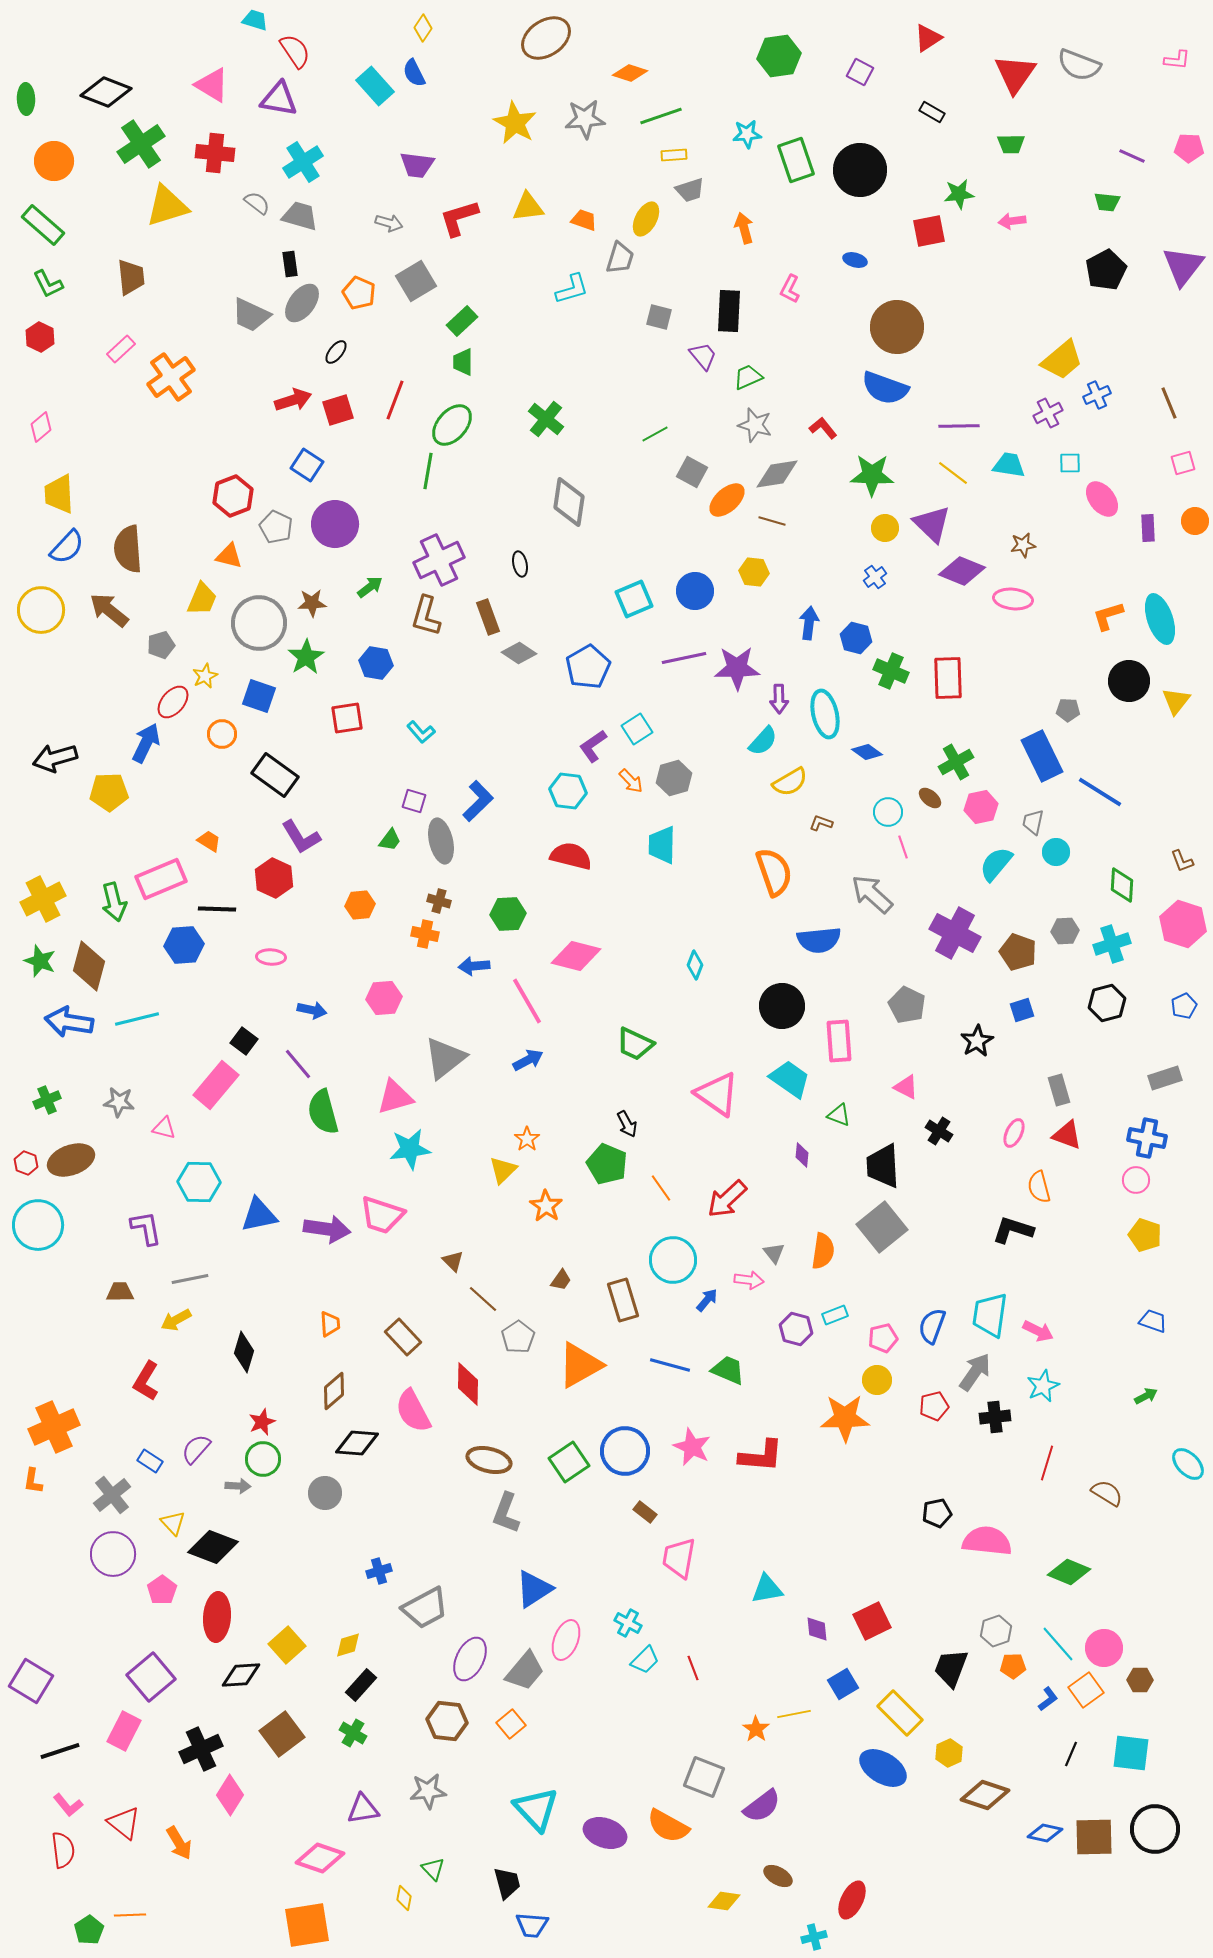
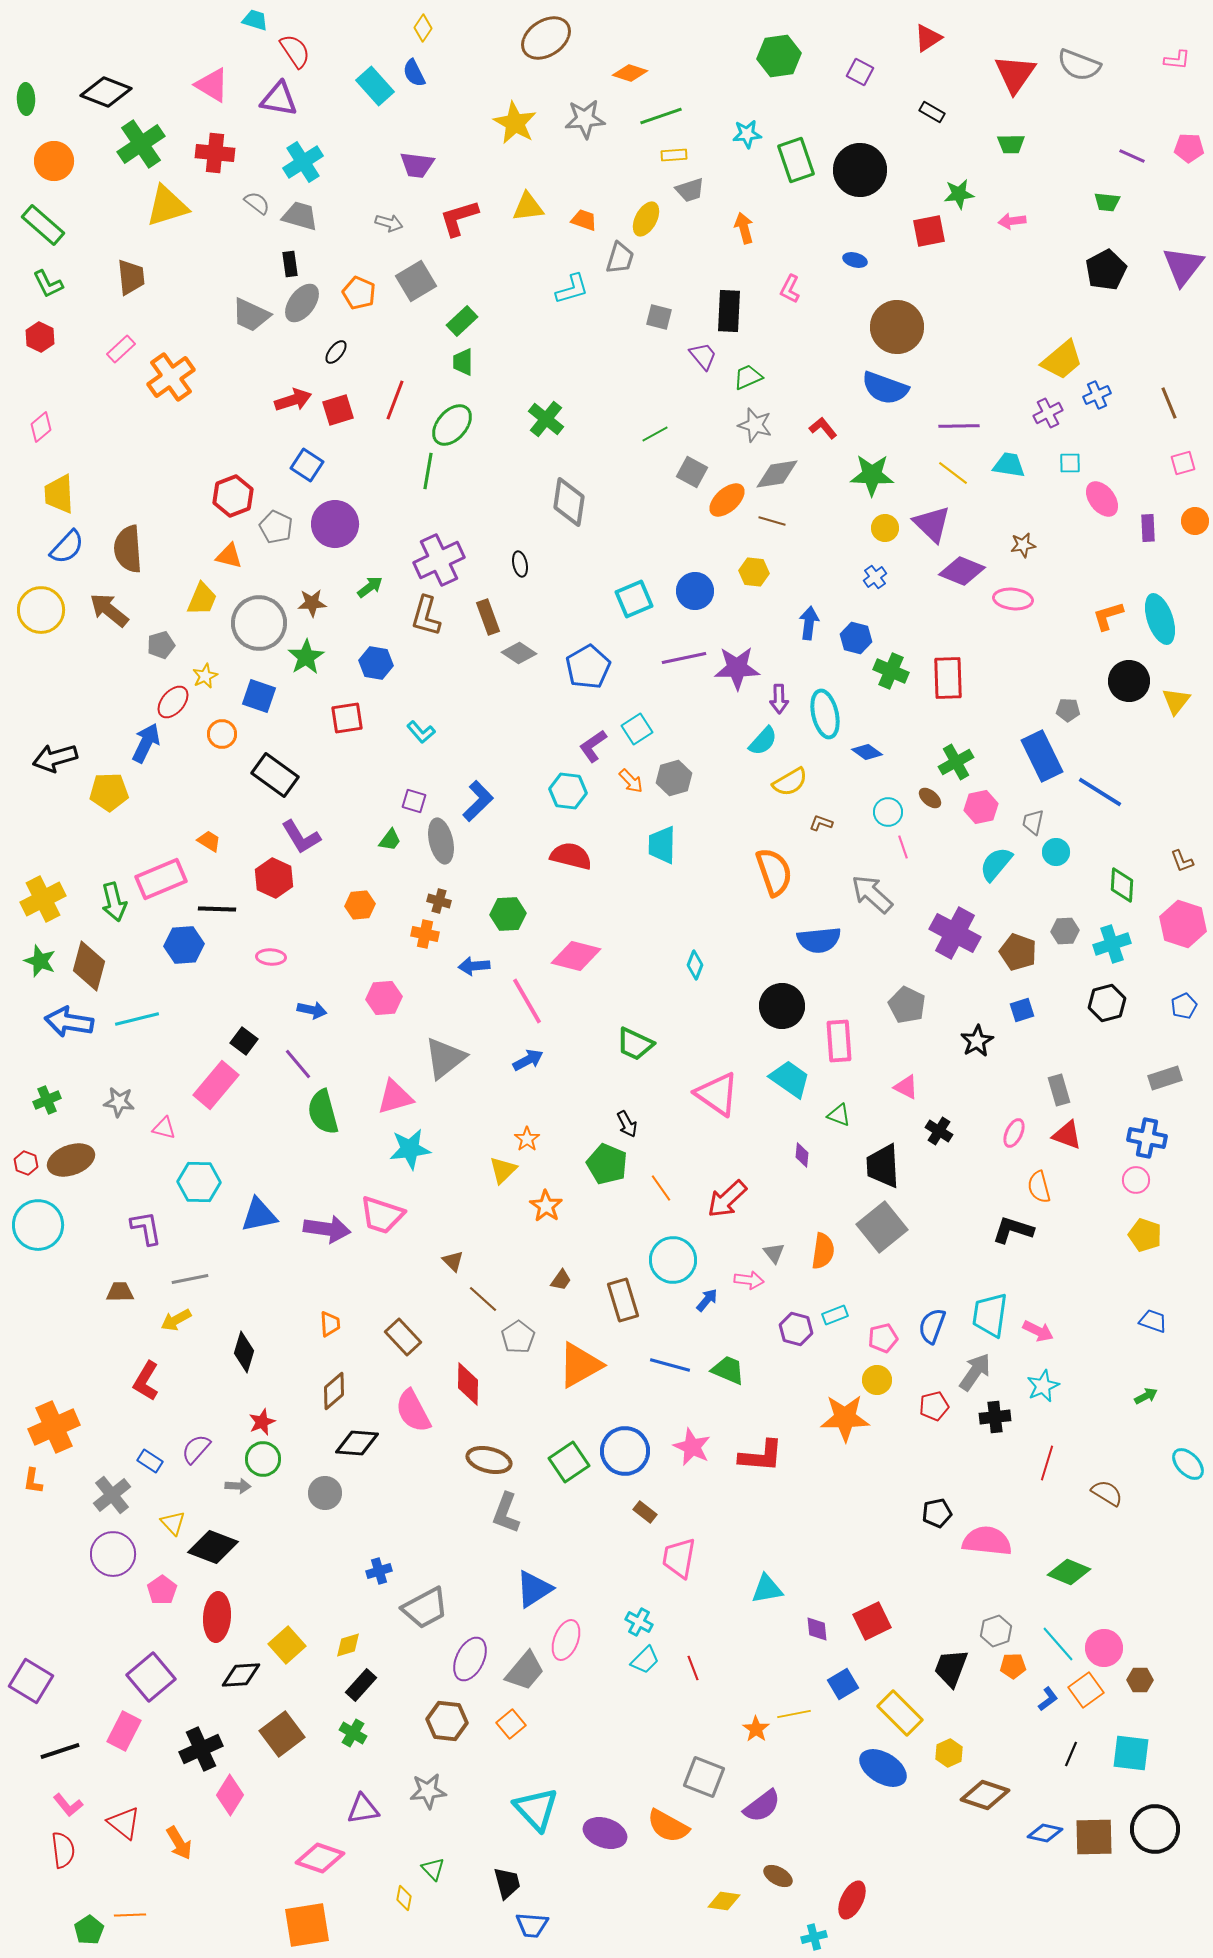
cyan cross at (628, 1623): moved 11 px right, 1 px up
